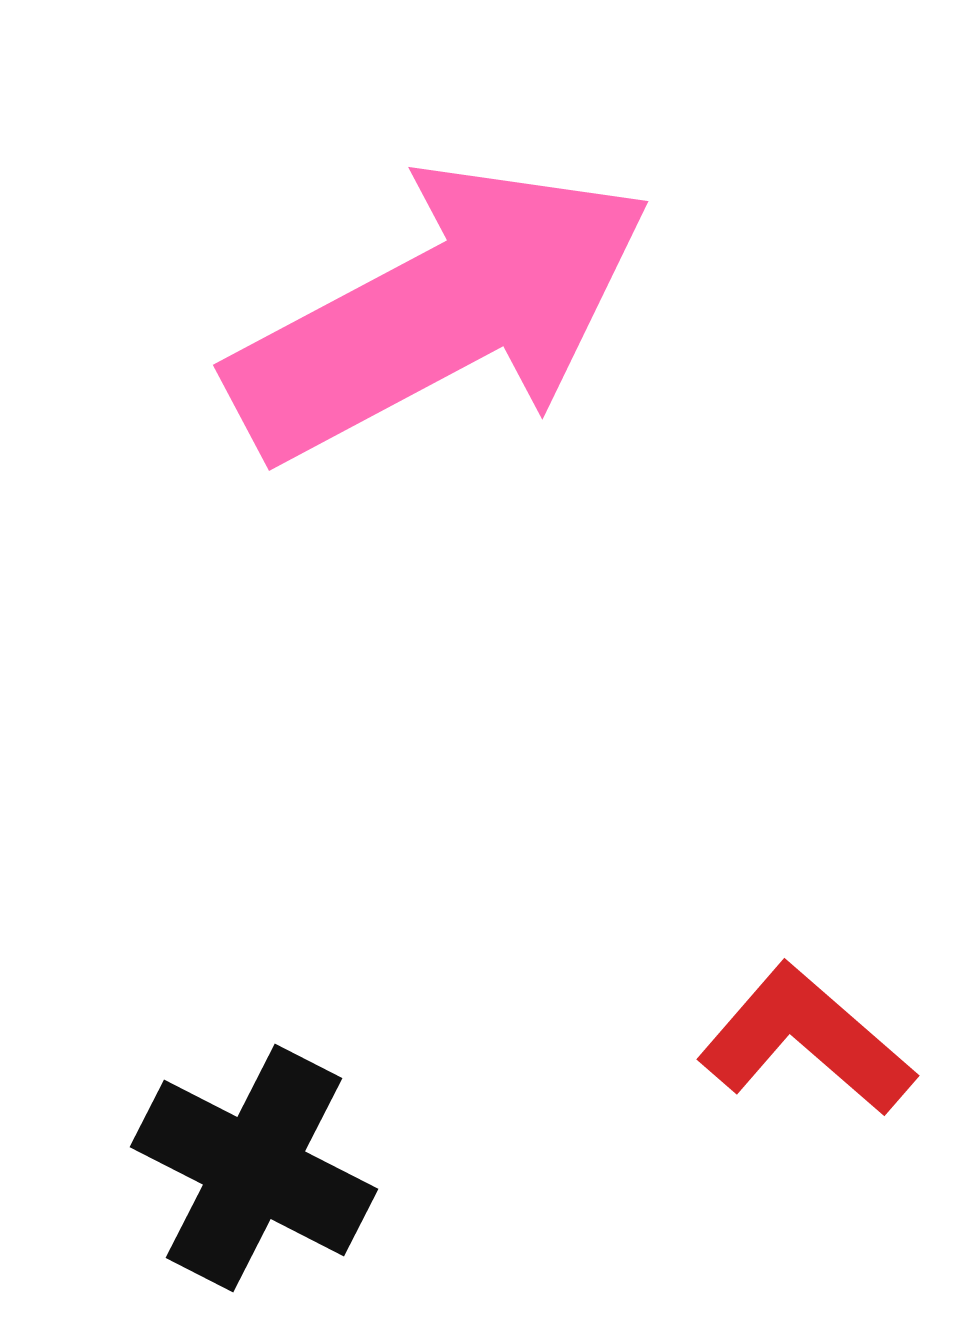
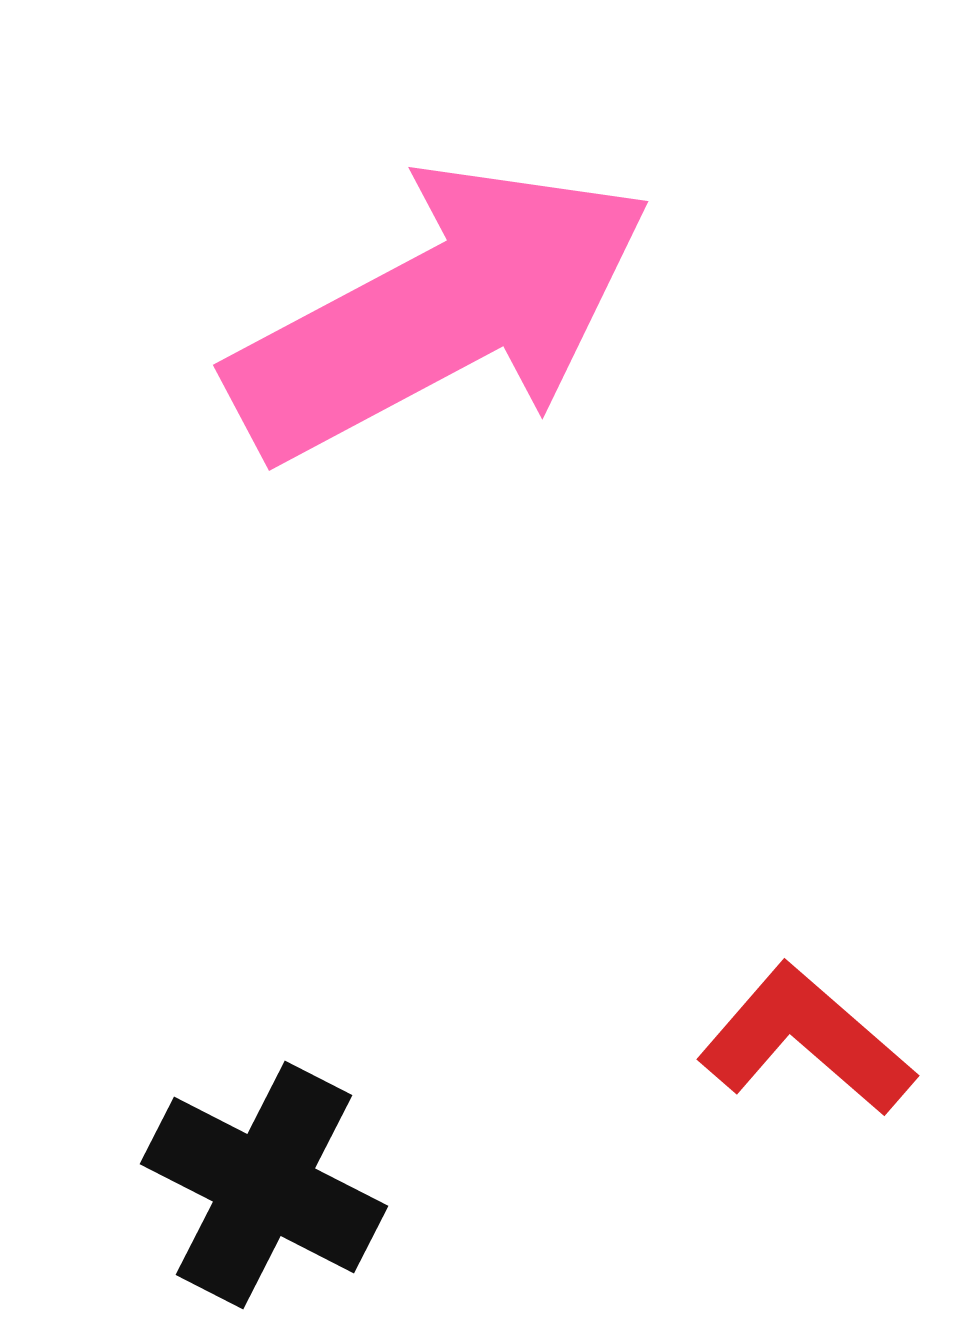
black cross: moved 10 px right, 17 px down
